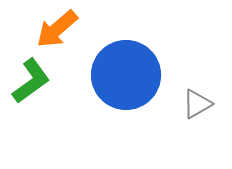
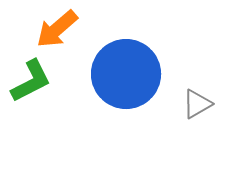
blue circle: moved 1 px up
green L-shape: rotated 9 degrees clockwise
